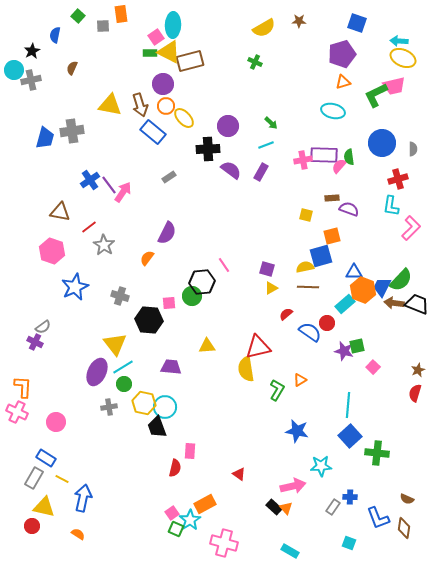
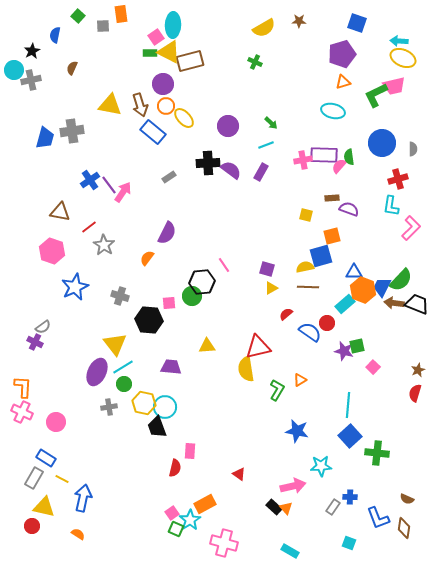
black cross at (208, 149): moved 14 px down
pink cross at (17, 412): moved 5 px right
